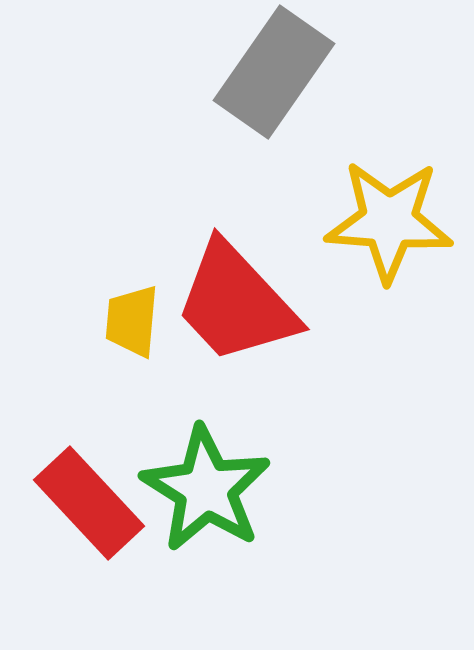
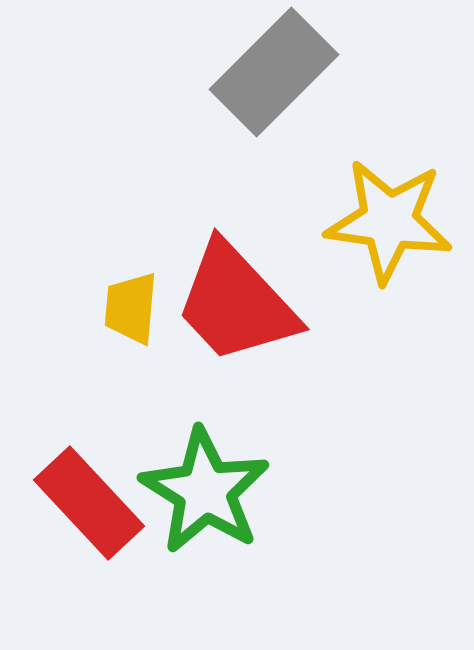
gray rectangle: rotated 10 degrees clockwise
yellow star: rotated 4 degrees clockwise
yellow trapezoid: moved 1 px left, 13 px up
green star: moved 1 px left, 2 px down
